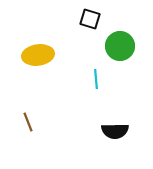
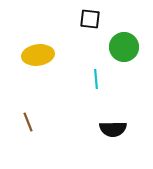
black square: rotated 10 degrees counterclockwise
green circle: moved 4 px right, 1 px down
black semicircle: moved 2 px left, 2 px up
